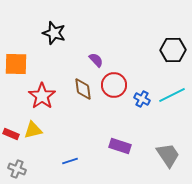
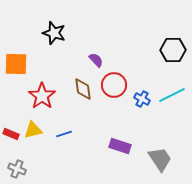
gray trapezoid: moved 8 px left, 4 px down
blue line: moved 6 px left, 27 px up
